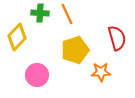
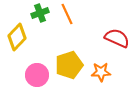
green cross: rotated 24 degrees counterclockwise
red semicircle: rotated 50 degrees counterclockwise
yellow pentagon: moved 6 px left, 15 px down
